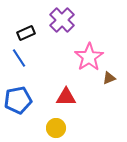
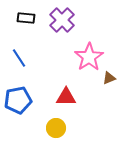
black rectangle: moved 15 px up; rotated 30 degrees clockwise
